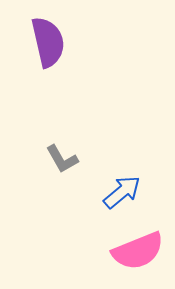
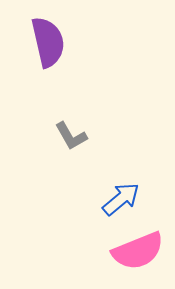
gray L-shape: moved 9 px right, 23 px up
blue arrow: moved 1 px left, 7 px down
